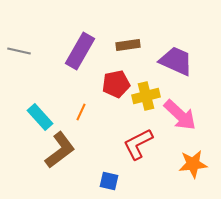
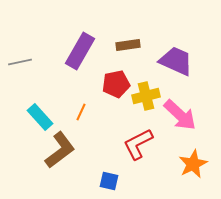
gray line: moved 1 px right, 11 px down; rotated 25 degrees counterclockwise
orange star: rotated 20 degrees counterclockwise
